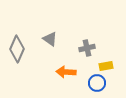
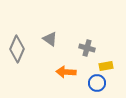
gray cross: rotated 28 degrees clockwise
